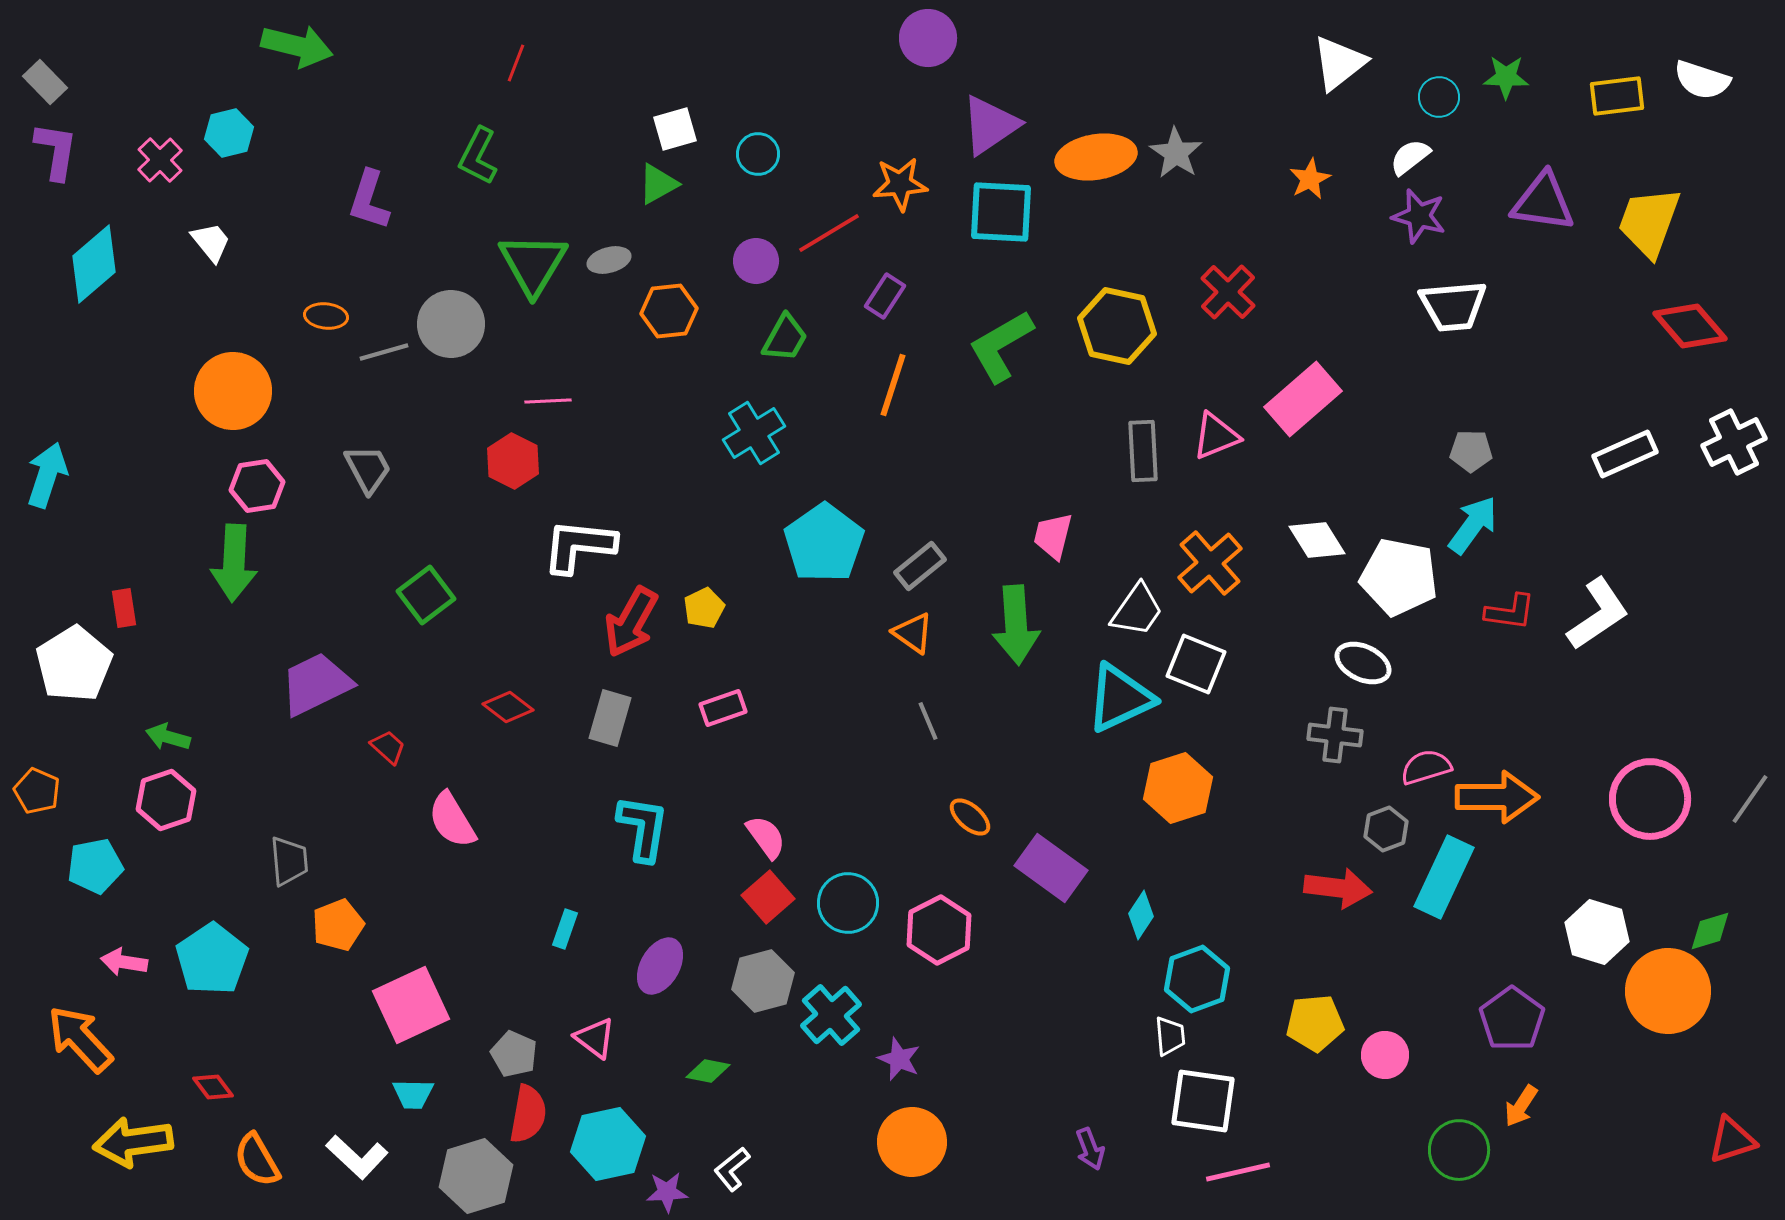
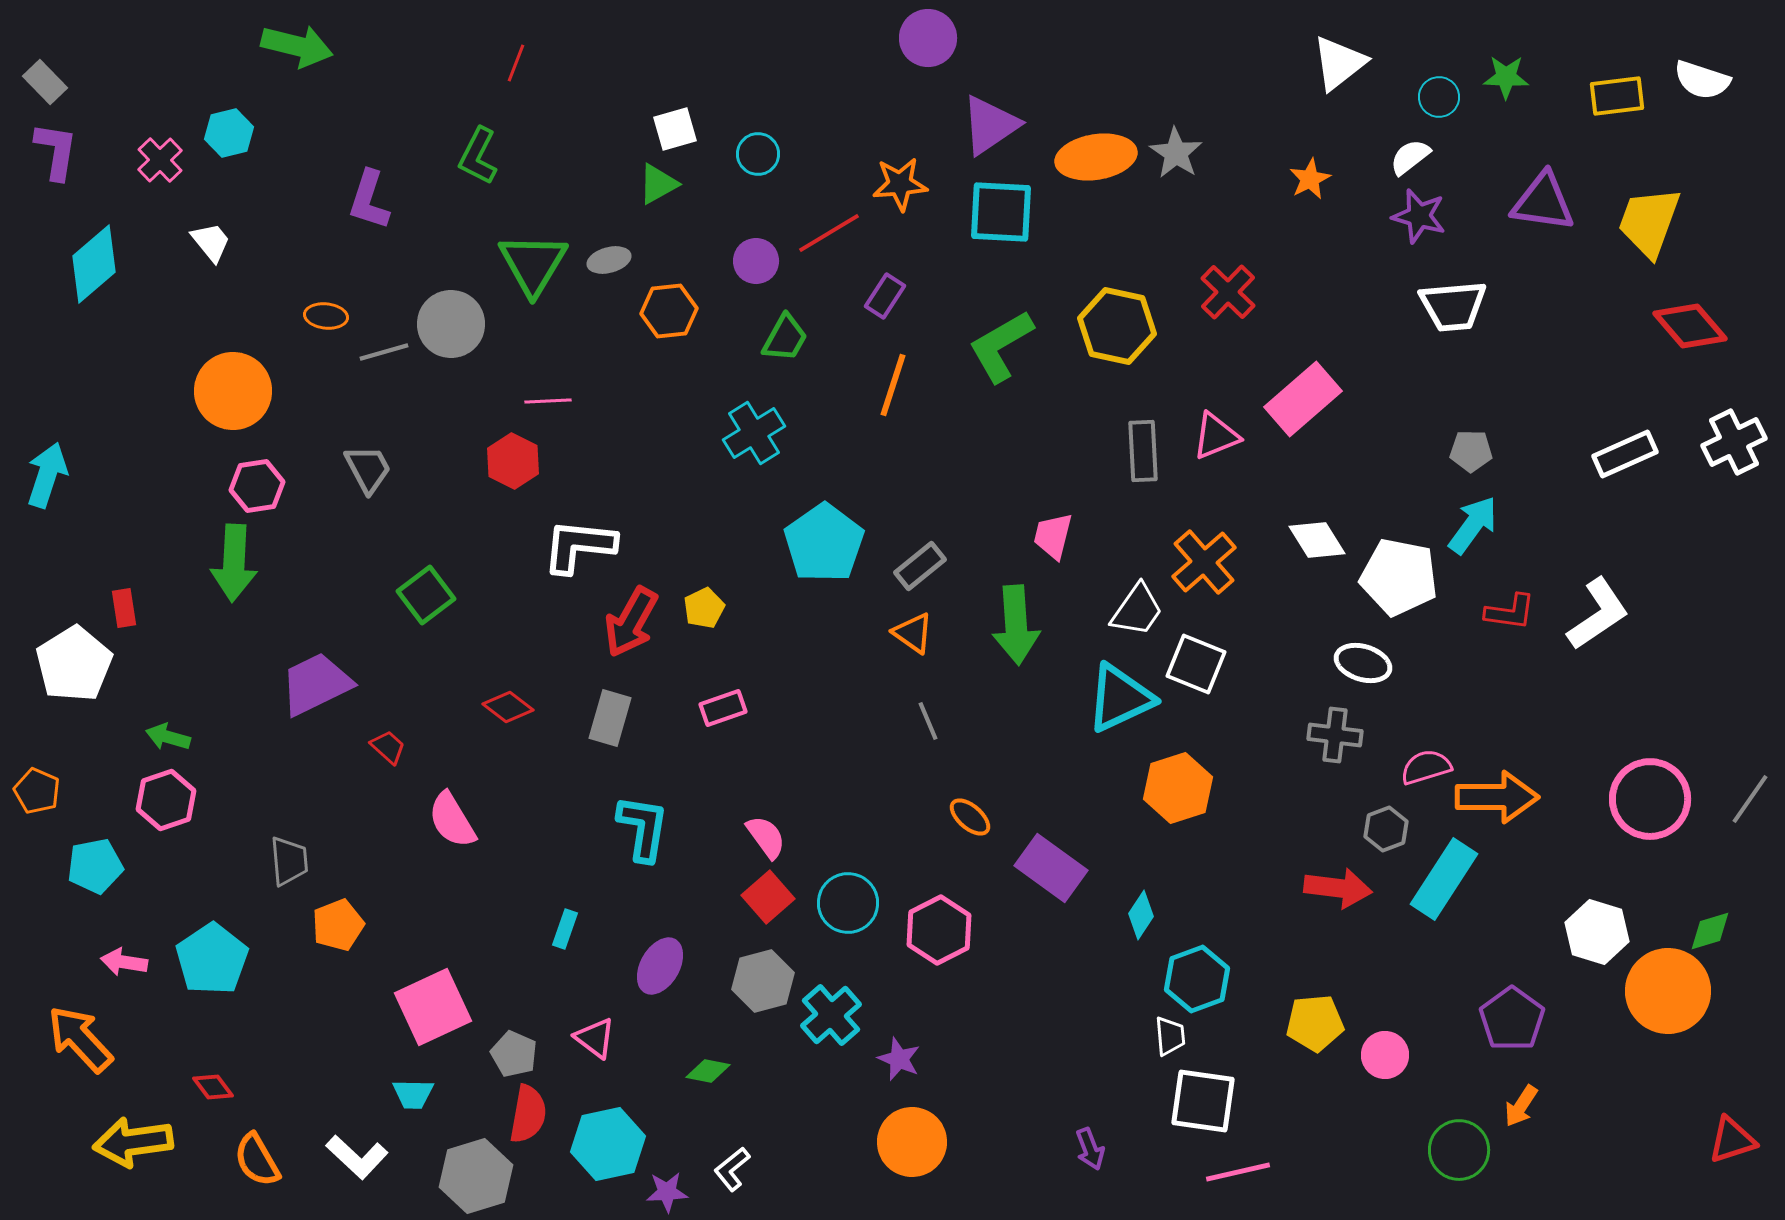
orange cross at (1210, 563): moved 6 px left, 1 px up
white ellipse at (1363, 663): rotated 8 degrees counterclockwise
cyan rectangle at (1444, 877): moved 2 px down; rotated 8 degrees clockwise
pink square at (411, 1005): moved 22 px right, 2 px down
